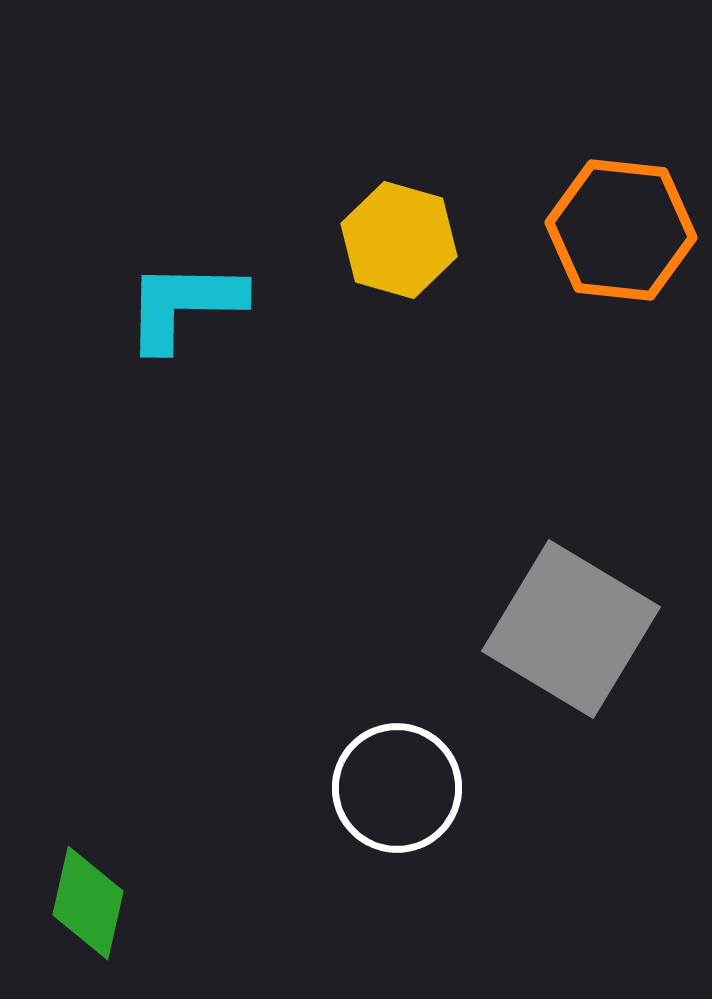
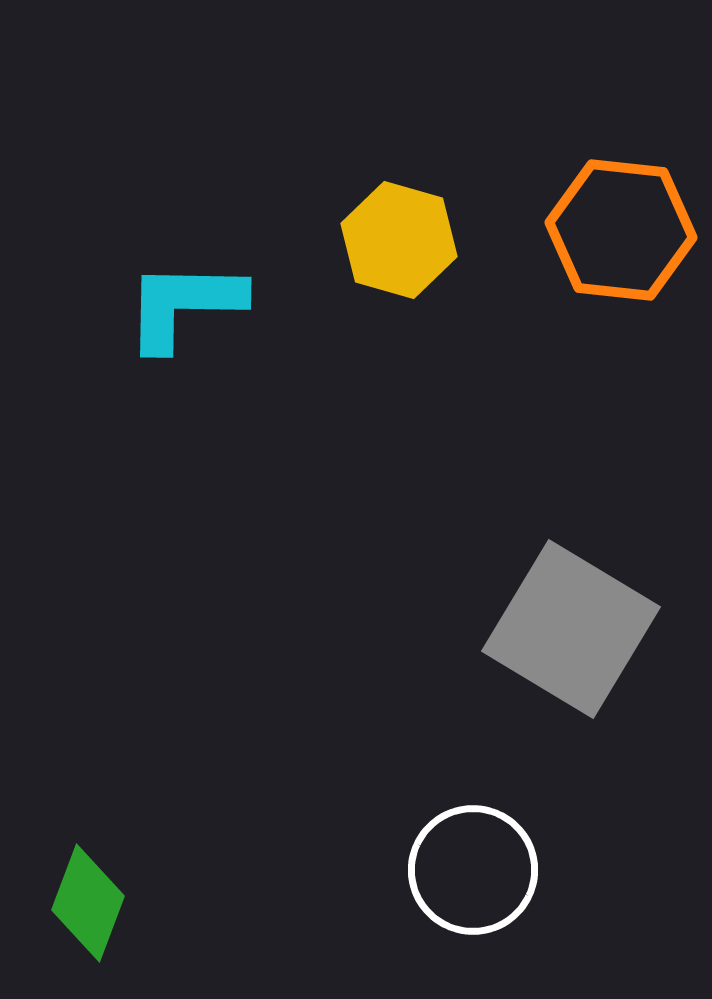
white circle: moved 76 px right, 82 px down
green diamond: rotated 8 degrees clockwise
